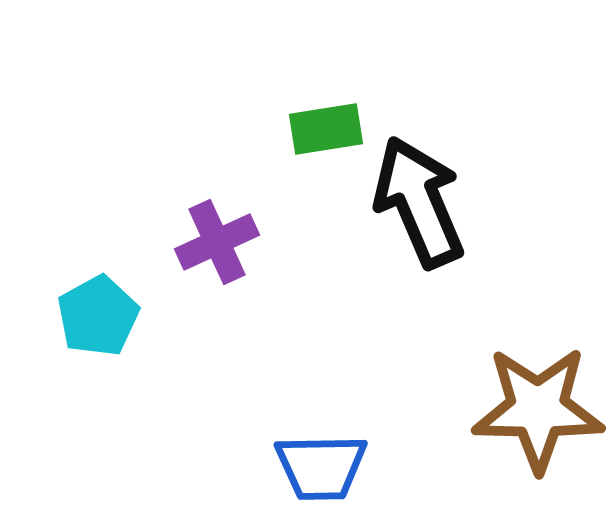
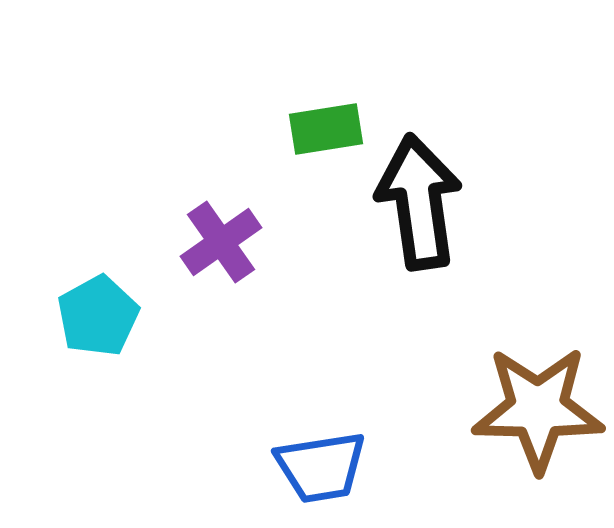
black arrow: rotated 15 degrees clockwise
purple cross: moved 4 px right; rotated 10 degrees counterclockwise
blue trapezoid: rotated 8 degrees counterclockwise
